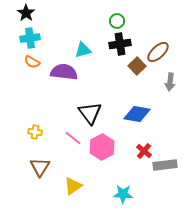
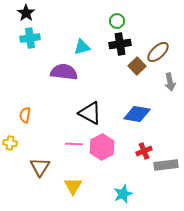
cyan triangle: moved 1 px left, 3 px up
orange semicircle: moved 7 px left, 53 px down; rotated 70 degrees clockwise
gray arrow: rotated 18 degrees counterclockwise
black triangle: rotated 25 degrees counterclockwise
yellow cross: moved 25 px left, 11 px down
pink line: moved 1 px right, 6 px down; rotated 36 degrees counterclockwise
red cross: rotated 28 degrees clockwise
gray rectangle: moved 1 px right
yellow triangle: rotated 24 degrees counterclockwise
cyan star: rotated 24 degrees counterclockwise
